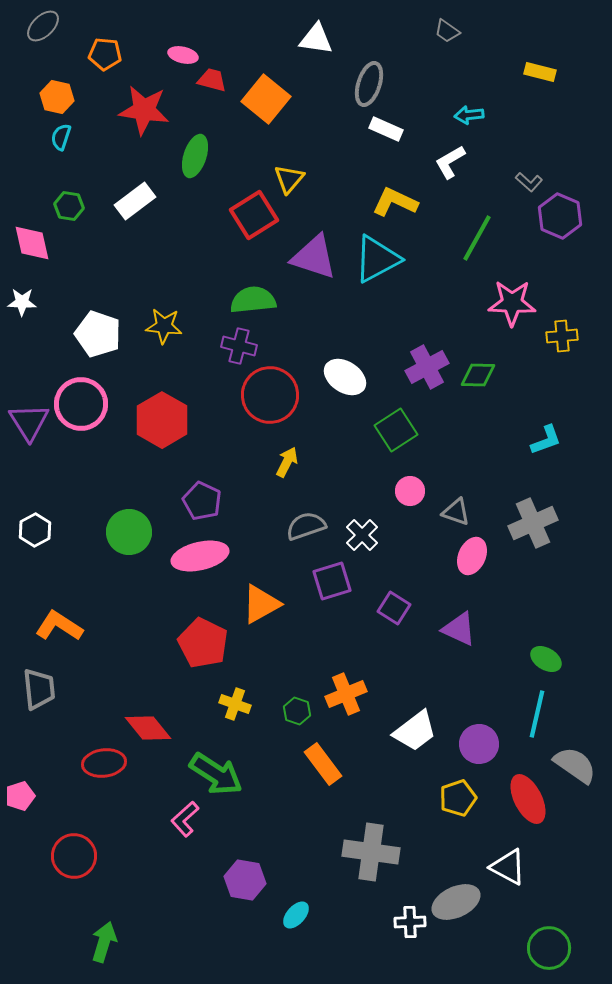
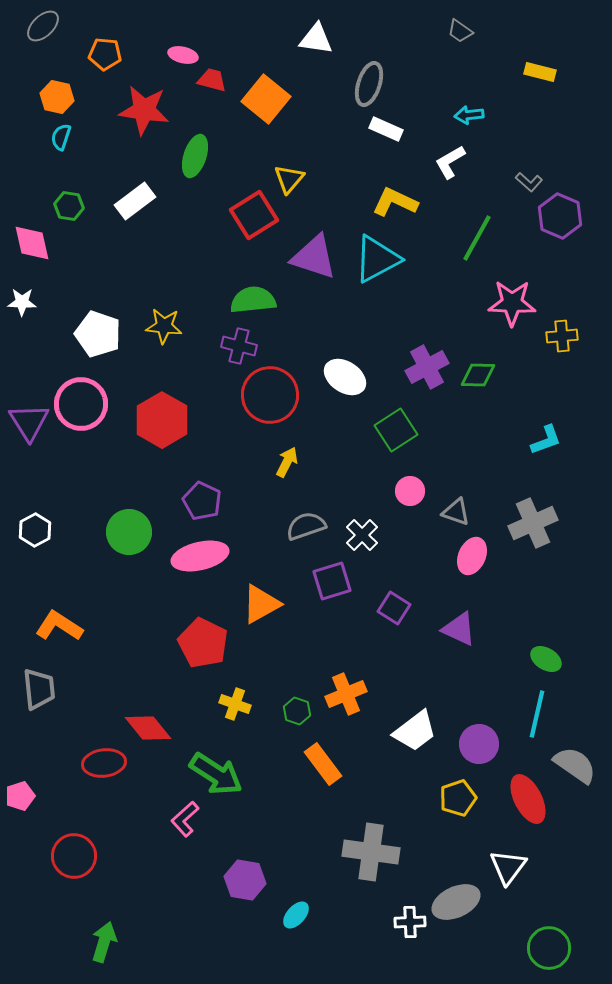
gray trapezoid at (447, 31): moved 13 px right
white triangle at (508, 867): rotated 39 degrees clockwise
